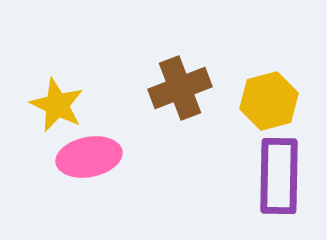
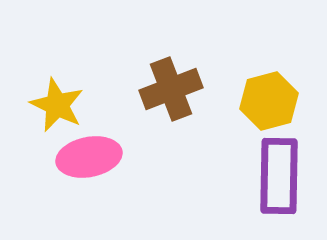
brown cross: moved 9 px left, 1 px down
